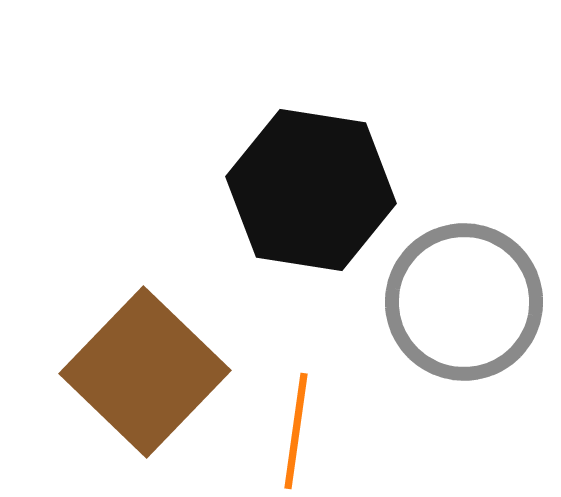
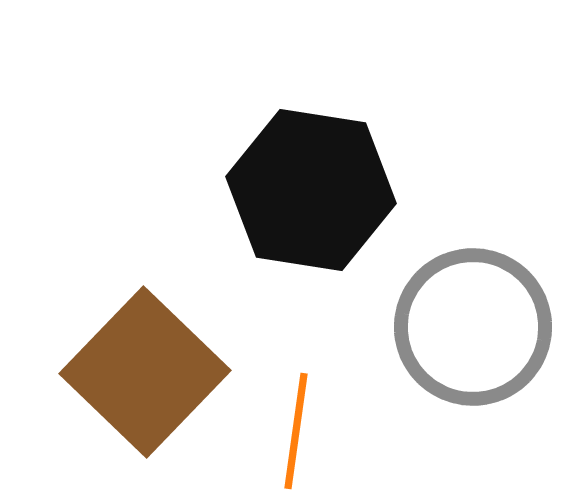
gray circle: moved 9 px right, 25 px down
